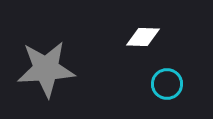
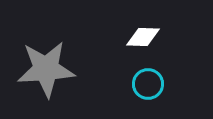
cyan circle: moved 19 px left
